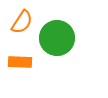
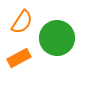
orange rectangle: moved 1 px left, 4 px up; rotated 30 degrees counterclockwise
